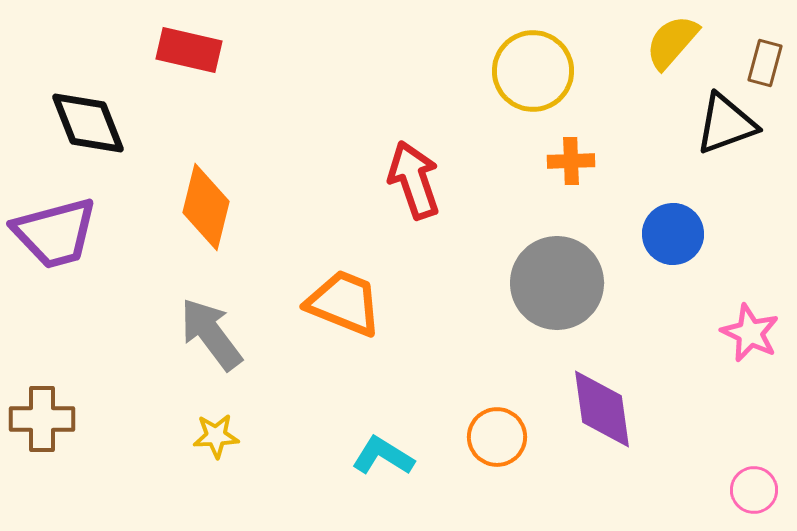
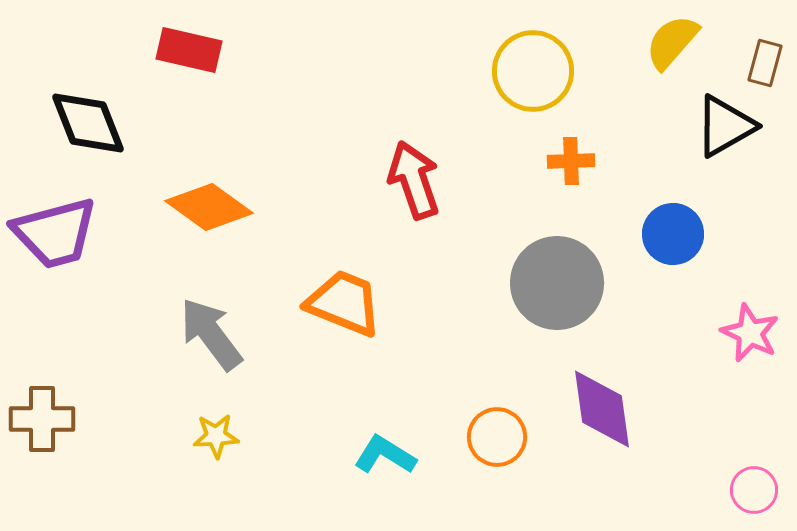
black triangle: moved 1 px left, 2 px down; rotated 10 degrees counterclockwise
orange diamond: moved 3 px right; rotated 68 degrees counterclockwise
cyan L-shape: moved 2 px right, 1 px up
